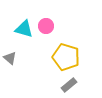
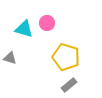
pink circle: moved 1 px right, 3 px up
gray triangle: rotated 24 degrees counterclockwise
